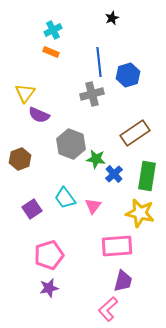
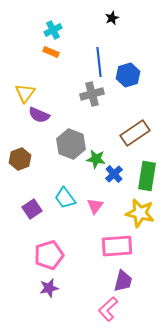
pink triangle: moved 2 px right
